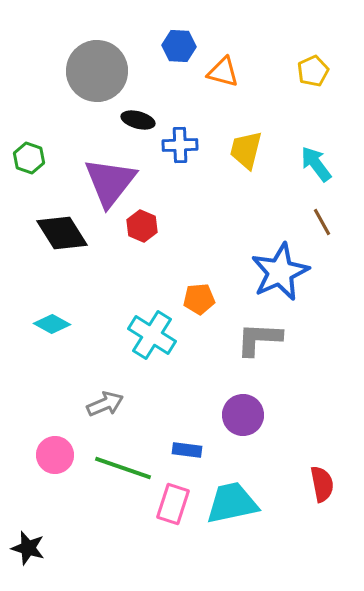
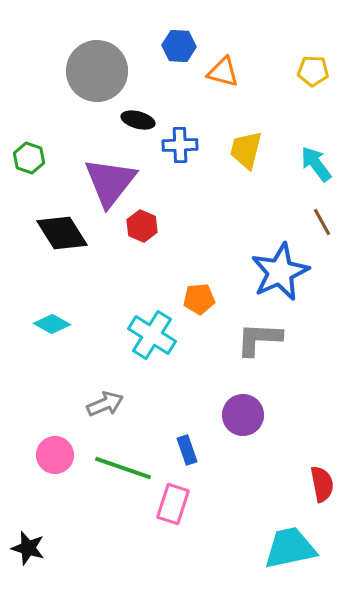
yellow pentagon: rotated 28 degrees clockwise
blue rectangle: rotated 64 degrees clockwise
cyan trapezoid: moved 58 px right, 45 px down
